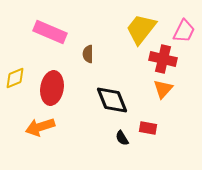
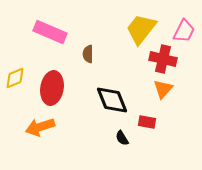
red rectangle: moved 1 px left, 6 px up
